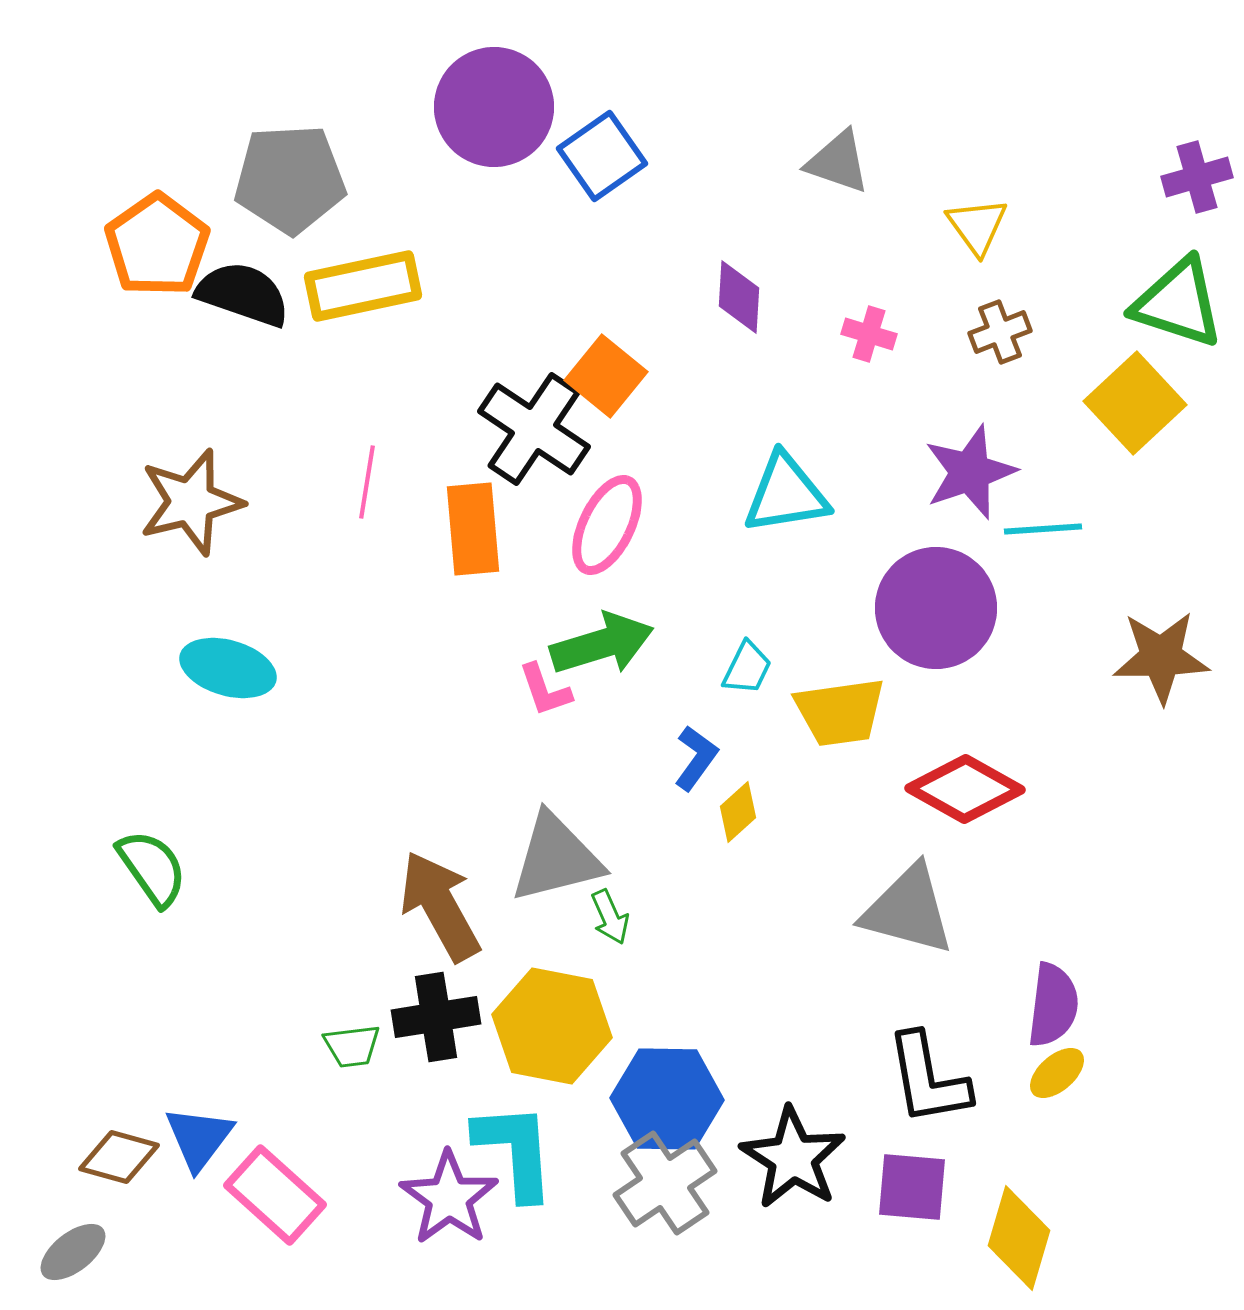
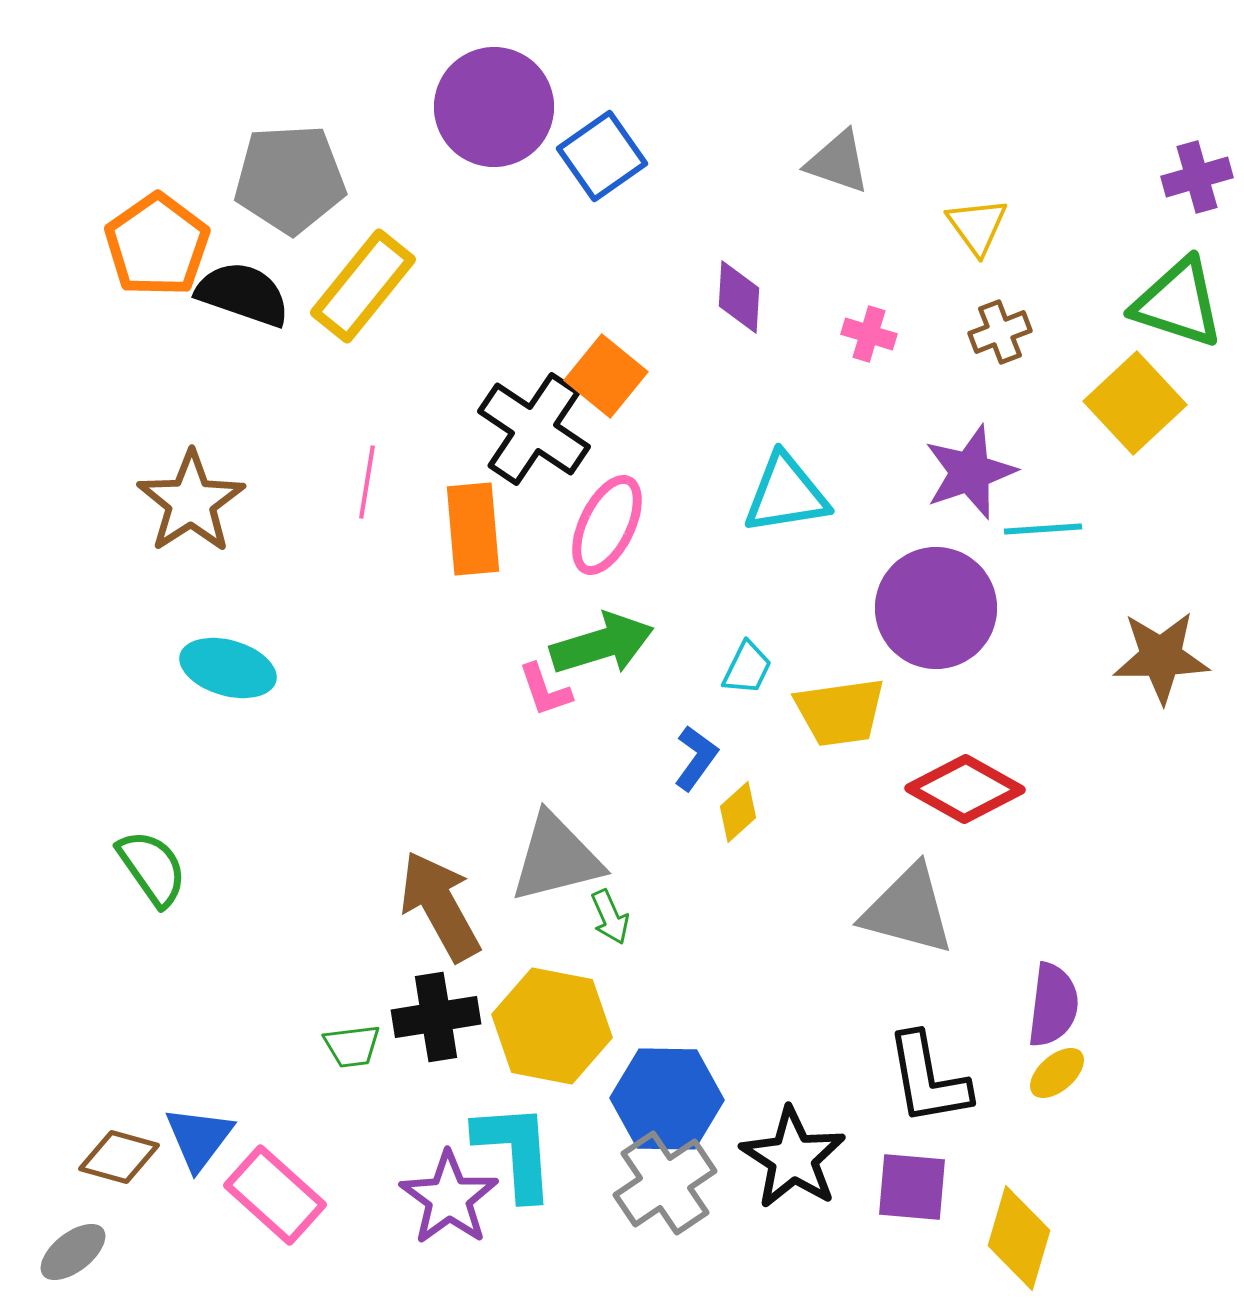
yellow rectangle at (363, 286): rotated 39 degrees counterclockwise
brown star at (191, 502): rotated 19 degrees counterclockwise
